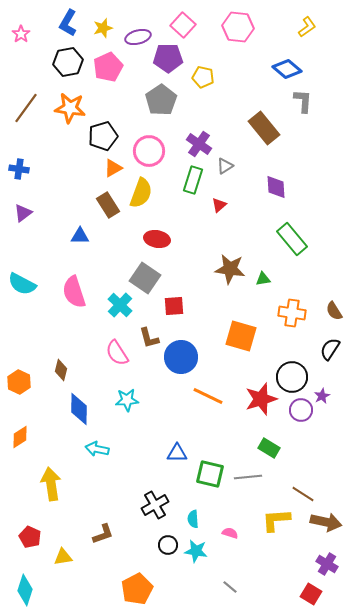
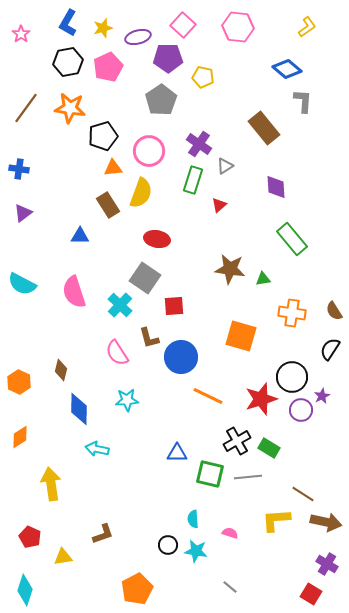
orange triangle at (113, 168): rotated 24 degrees clockwise
black cross at (155, 505): moved 82 px right, 64 px up
